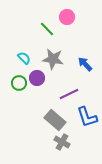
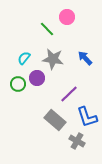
cyan semicircle: rotated 96 degrees counterclockwise
blue arrow: moved 6 px up
green circle: moved 1 px left, 1 px down
purple line: rotated 18 degrees counterclockwise
gray cross: moved 15 px right, 1 px up
